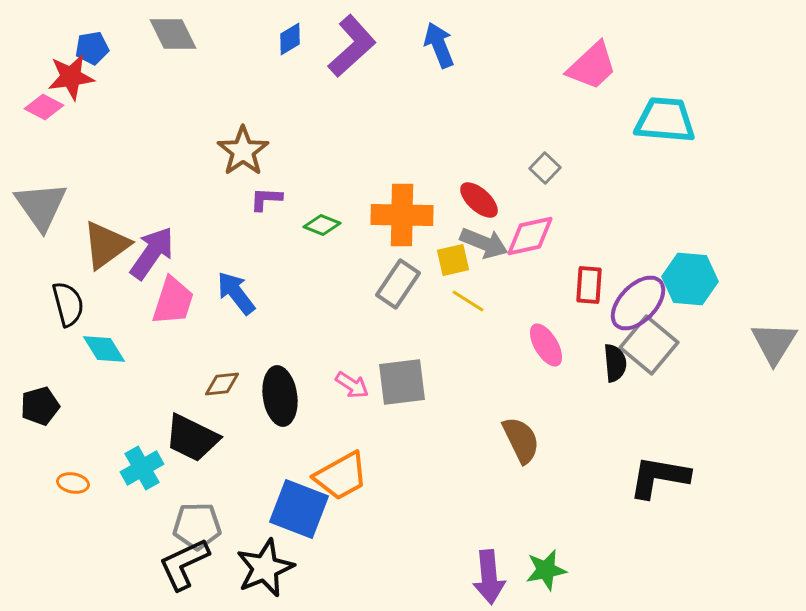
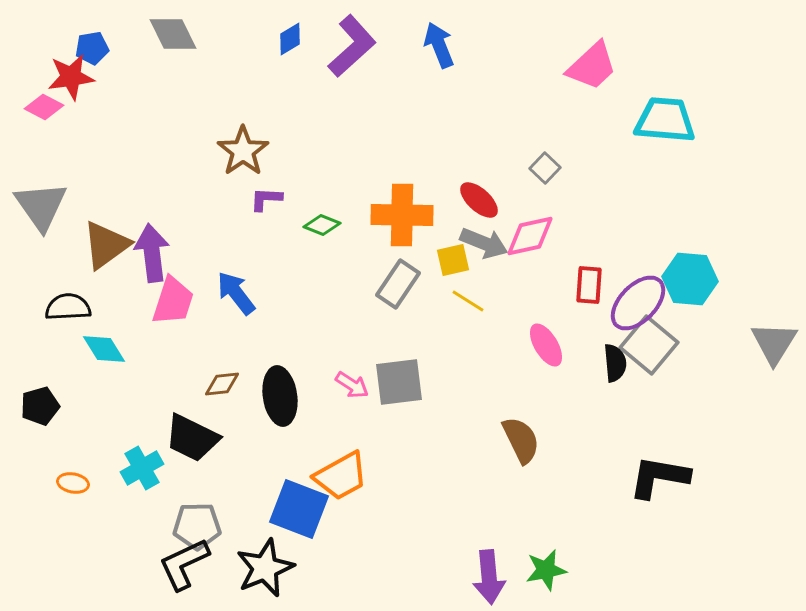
purple arrow at (152, 253): rotated 42 degrees counterclockwise
black semicircle at (68, 304): moved 3 px down; rotated 78 degrees counterclockwise
gray square at (402, 382): moved 3 px left
